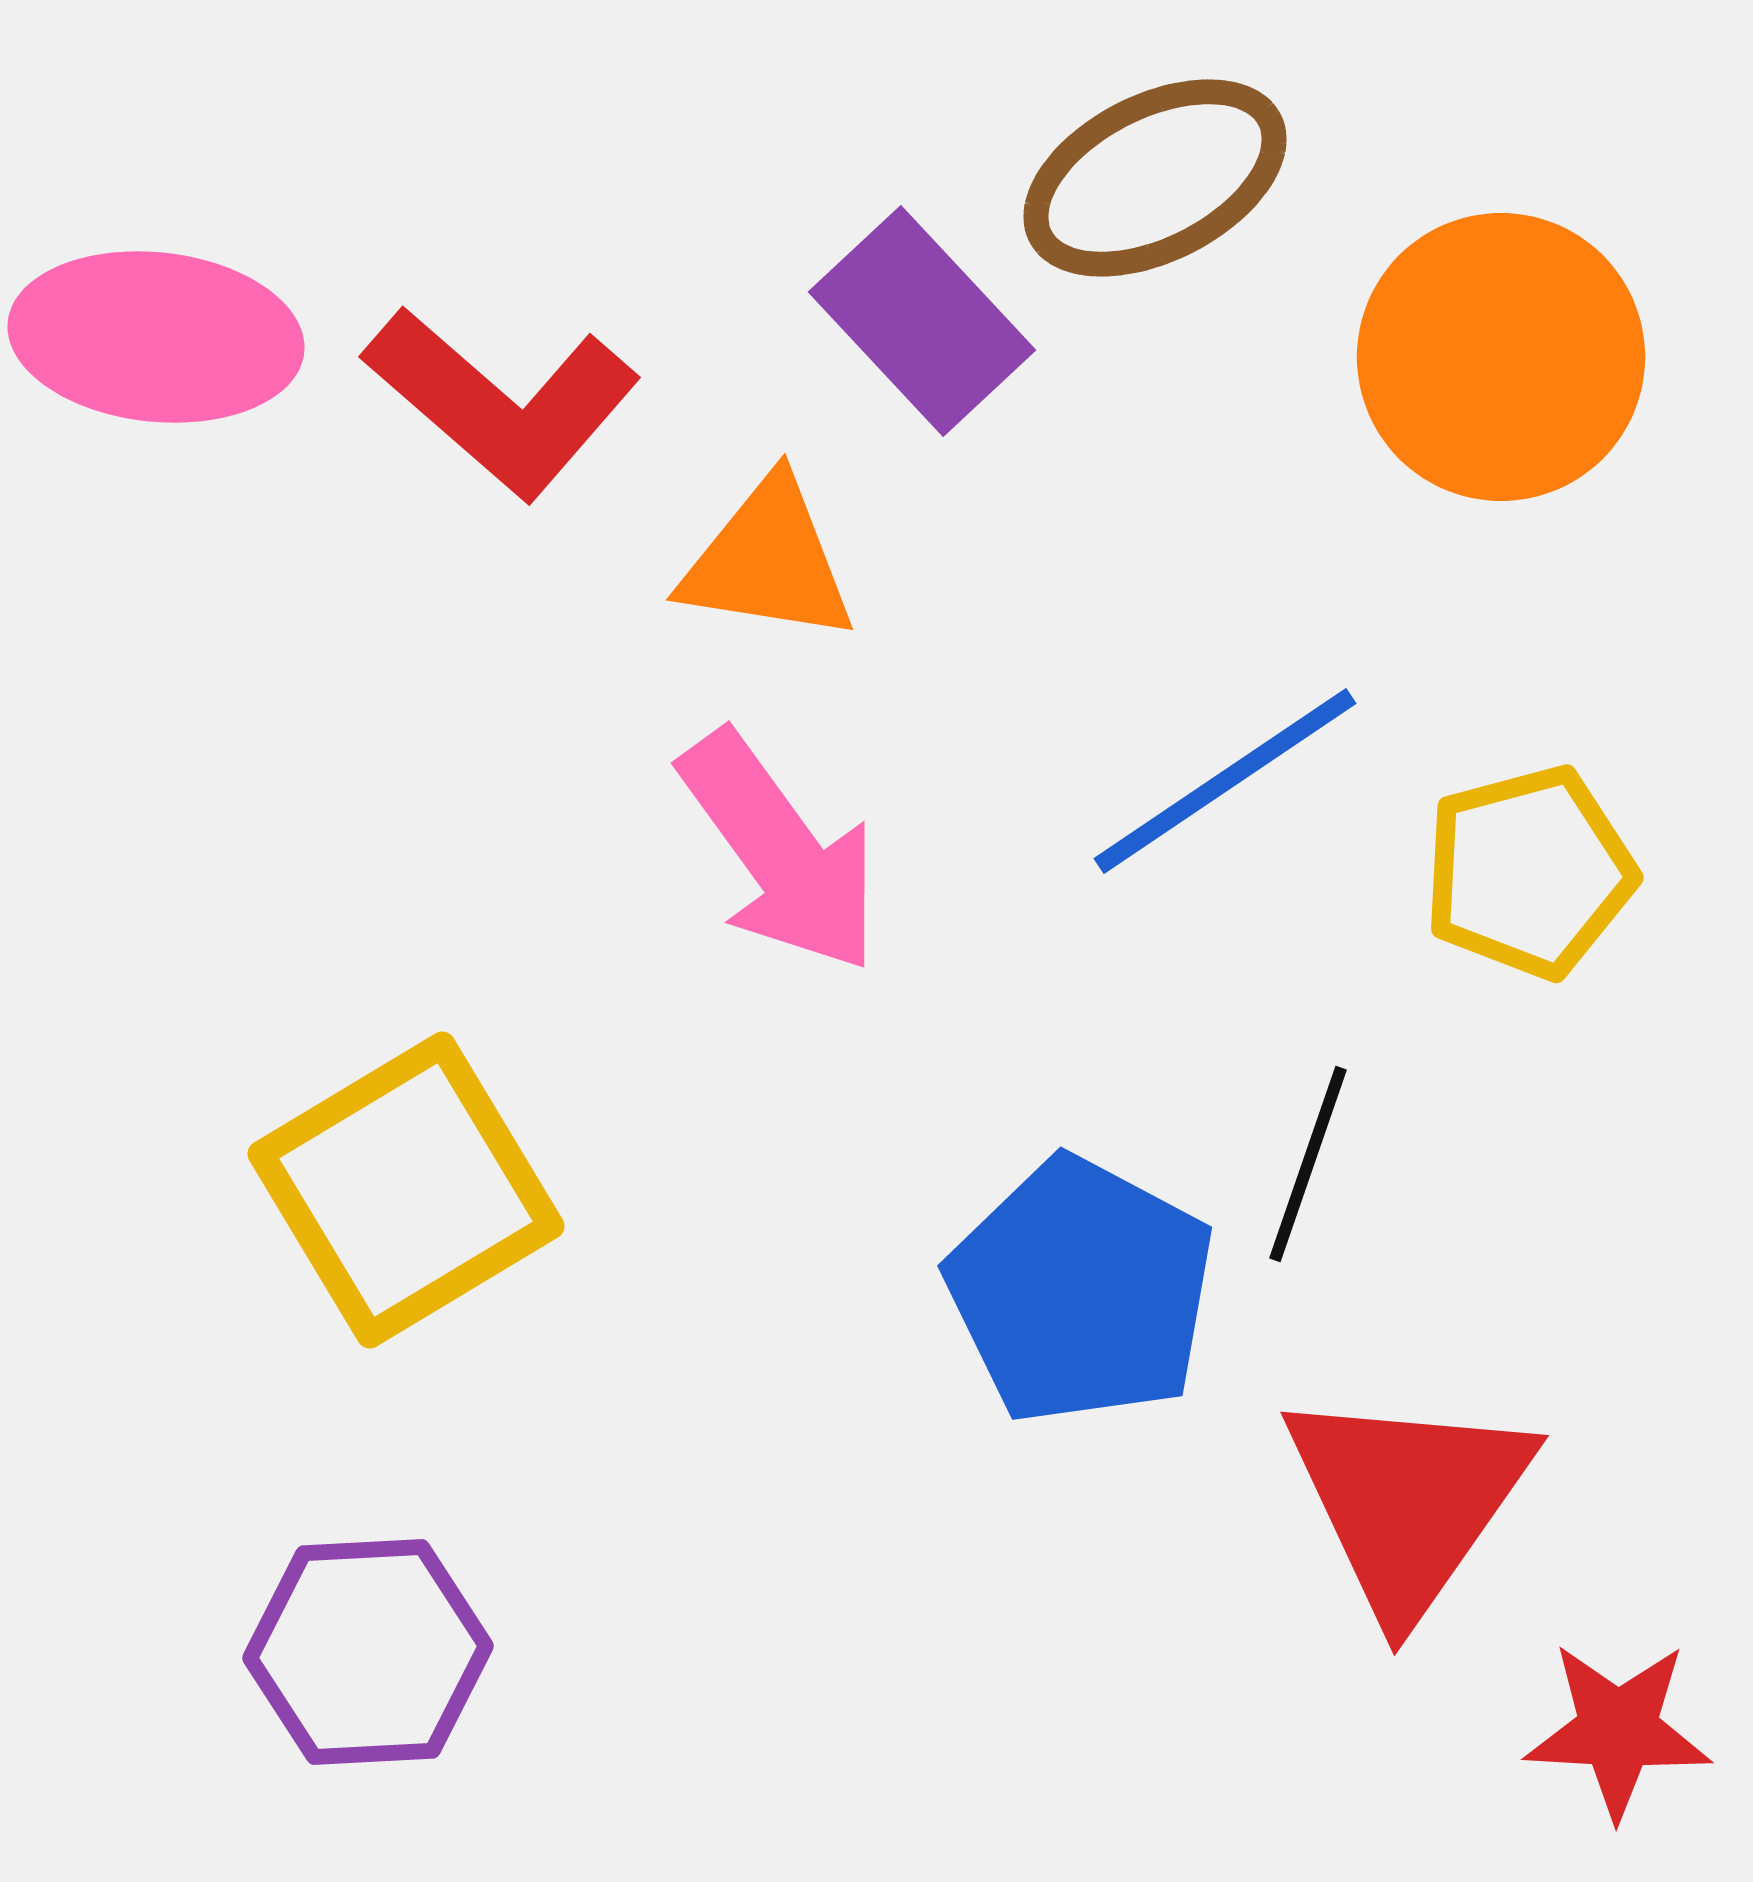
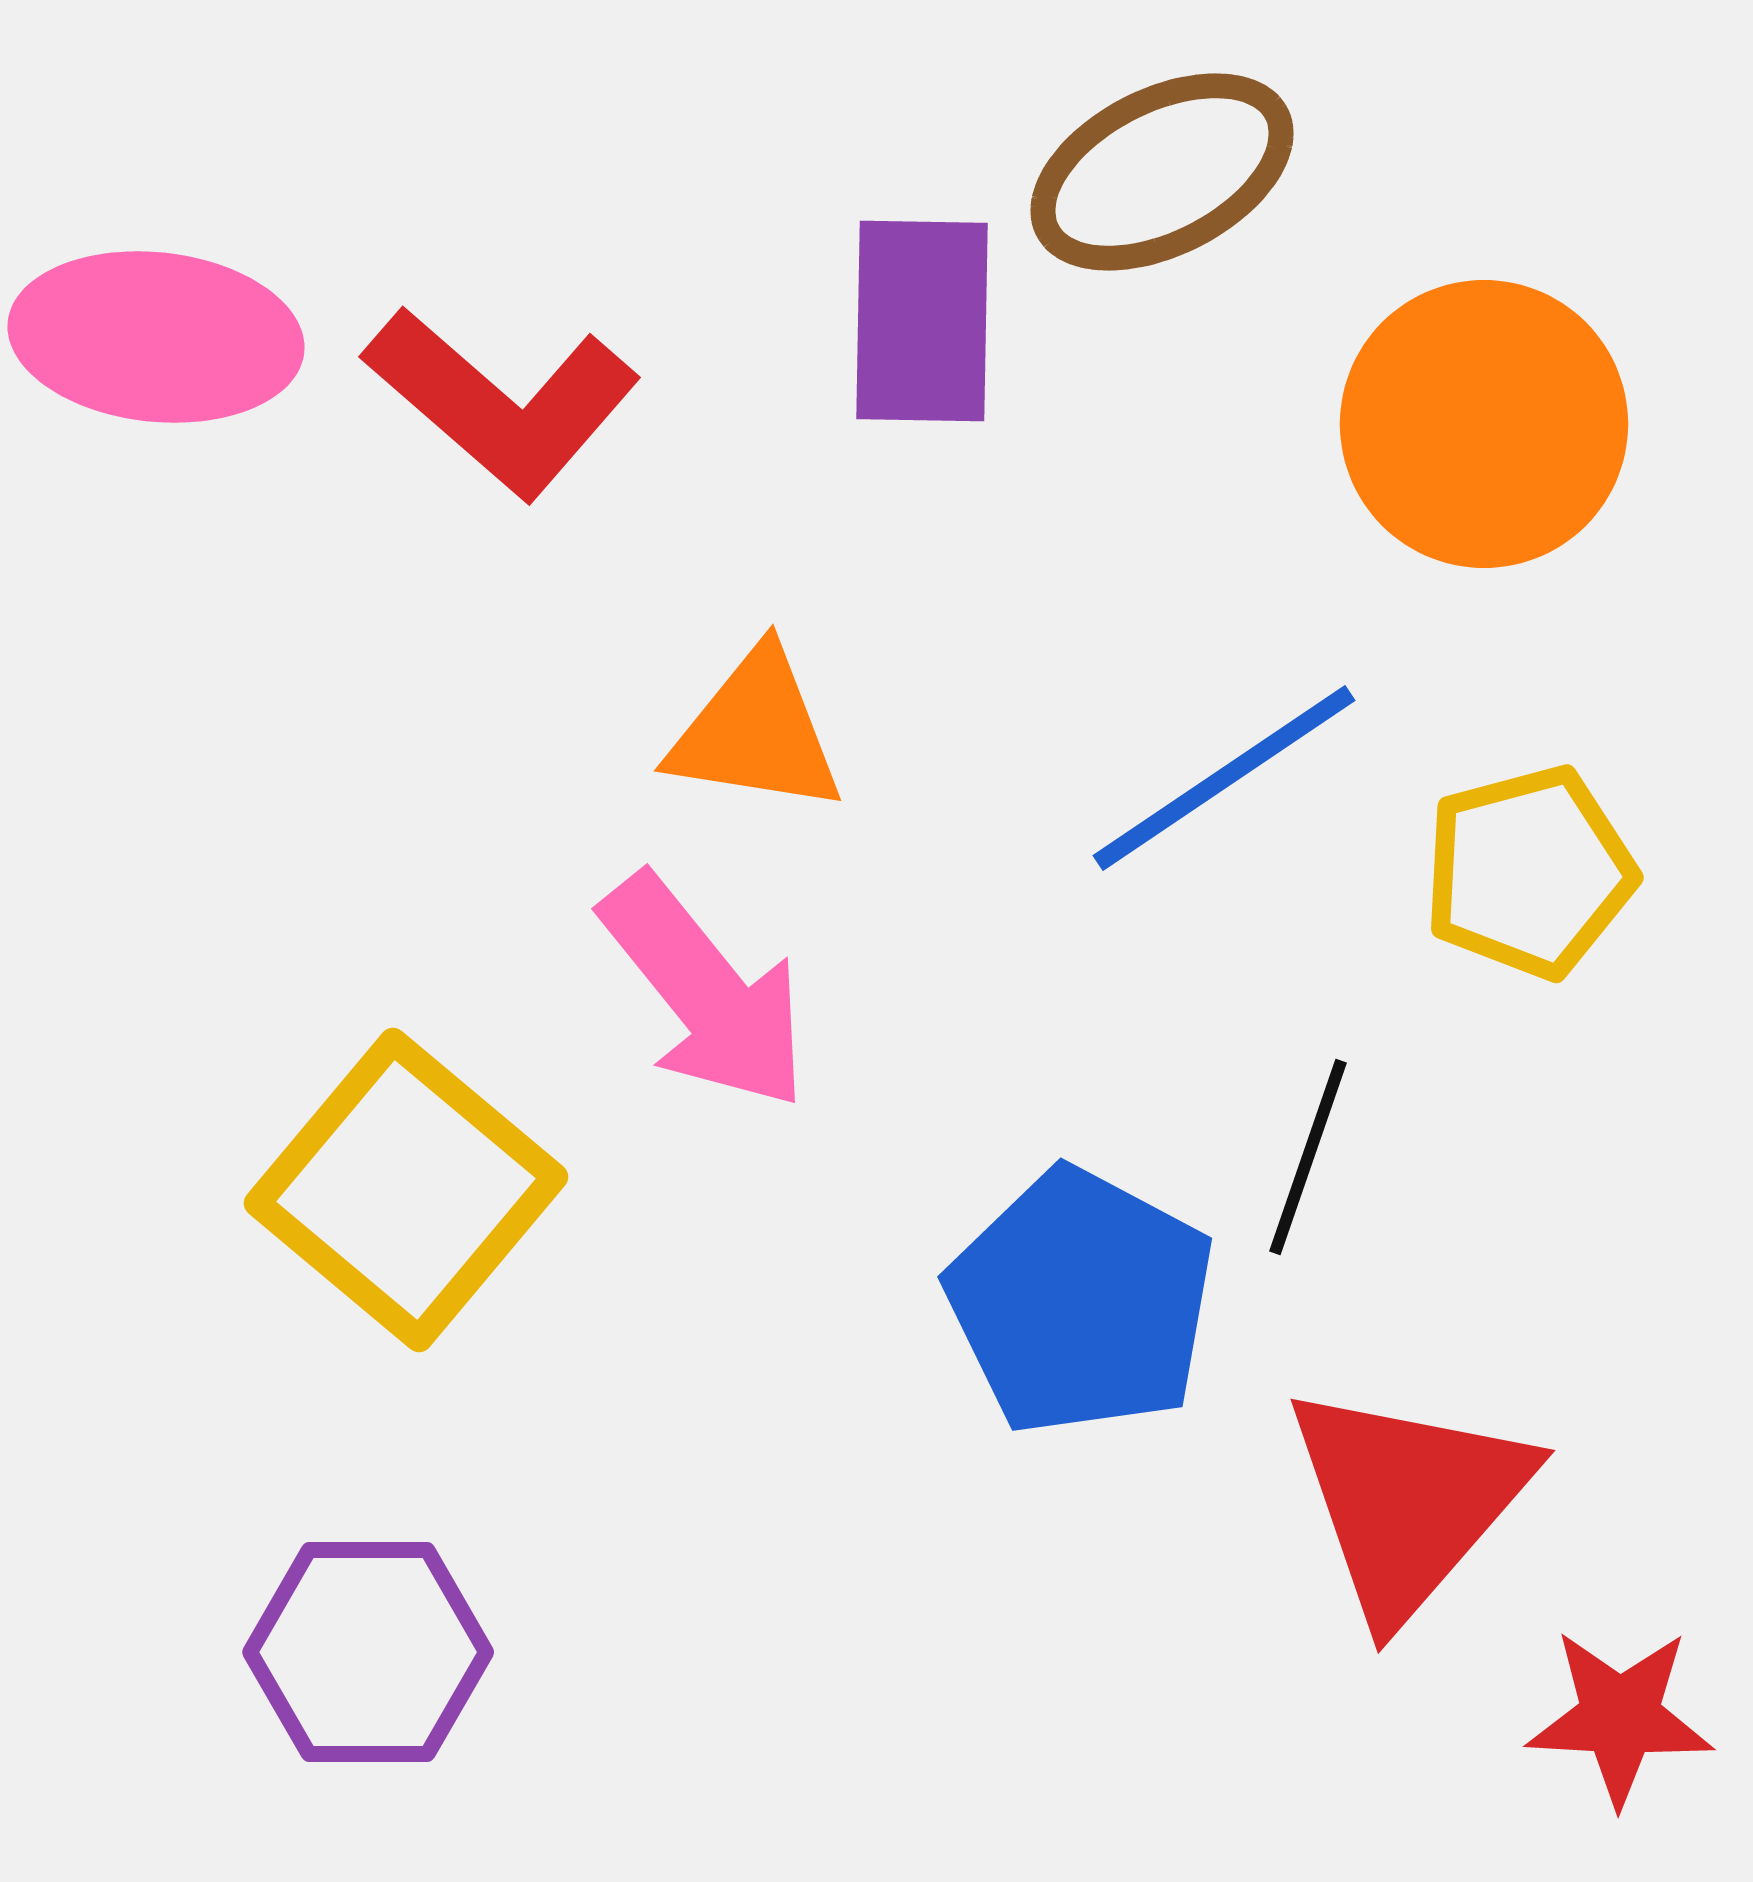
brown ellipse: moved 7 px right, 6 px up
purple rectangle: rotated 44 degrees clockwise
orange circle: moved 17 px left, 67 px down
orange triangle: moved 12 px left, 171 px down
blue line: moved 1 px left, 3 px up
pink arrow: moved 75 px left, 140 px down; rotated 3 degrees counterclockwise
black line: moved 7 px up
yellow square: rotated 19 degrees counterclockwise
blue pentagon: moved 11 px down
red triangle: rotated 6 degrees clockwise
purple hexagon: rotated 3 degrees clockwise
red star: moved 2 px right, 13 px up
